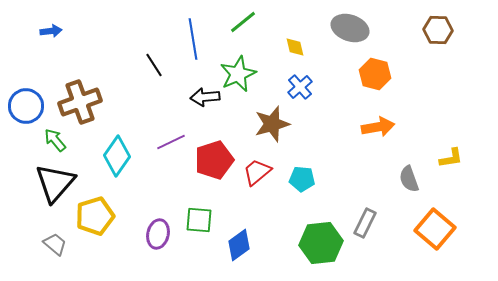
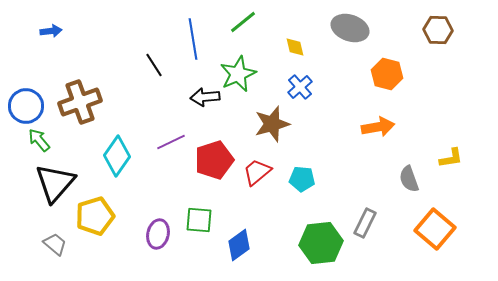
orange hexagon: moved 12 px right
green arrow: moved 16 px left
